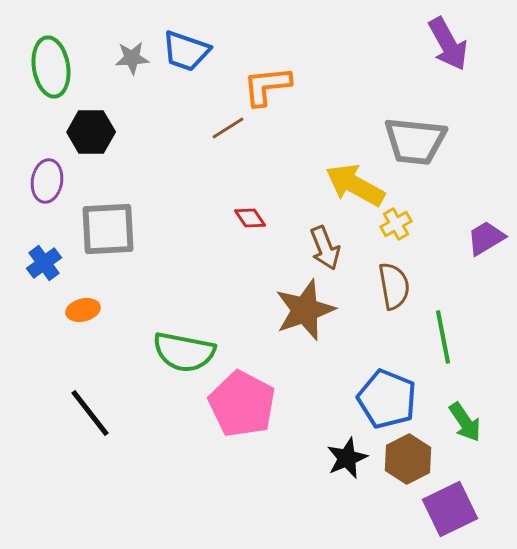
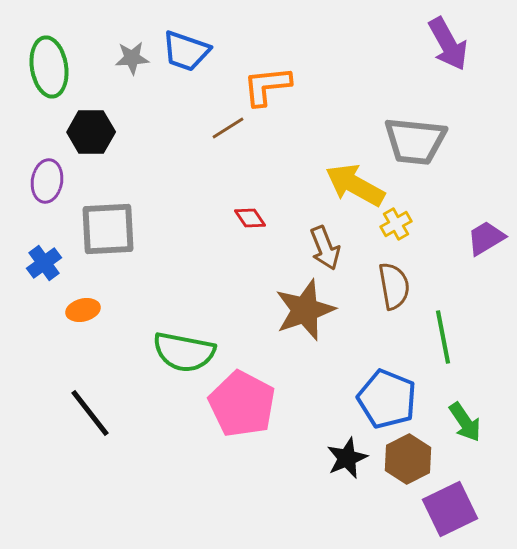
green ellipse: moved 2 px left
